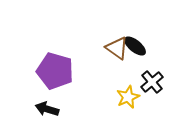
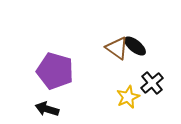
black cross: moved 1 px down
